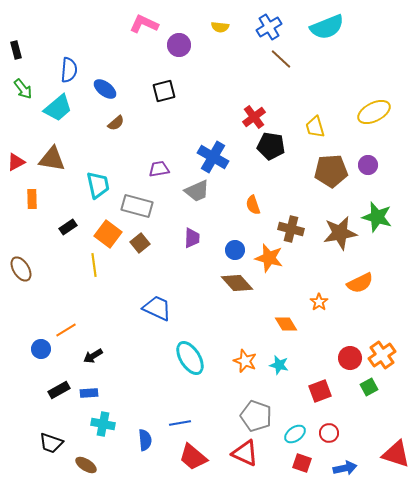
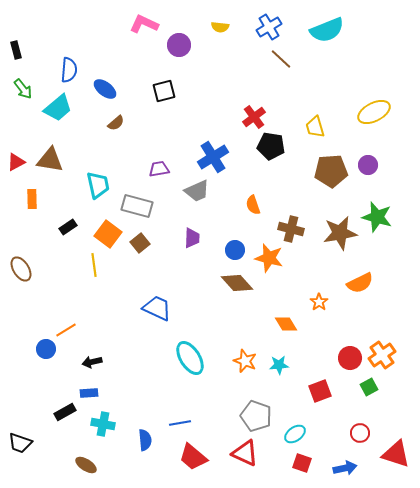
cyan semicircle at (327, 27): moved 3 px down
blue cross at (213, 157): rotated 28 degrees clockwise
brown triangle at (52, 159): moved 2 px left, 1 px down
blue circle at (41, 349): moved 5 px right
black arrow at (93, 356): moved 1 px left, 6 px down; rotated 18 degrees clockwise
cyan star at (279, 365): rotated 18 degrees counterclockwise
black rectangle at (59, 390): moved 6 px right, 22 px down
red circle at (329, 433): moved 31 px right
black trapezoid at (51, 443): moved 31 px left
